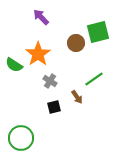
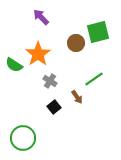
black square: rotated 24 degrees counterclockwise
green circle: moved 2 px right
